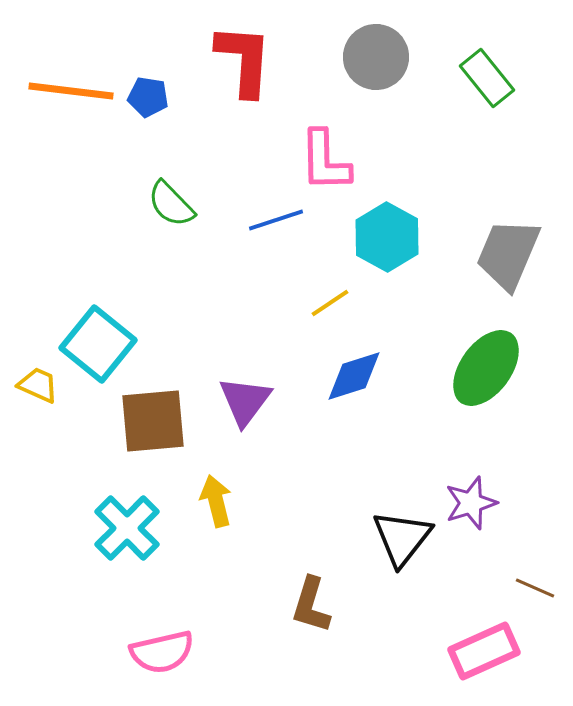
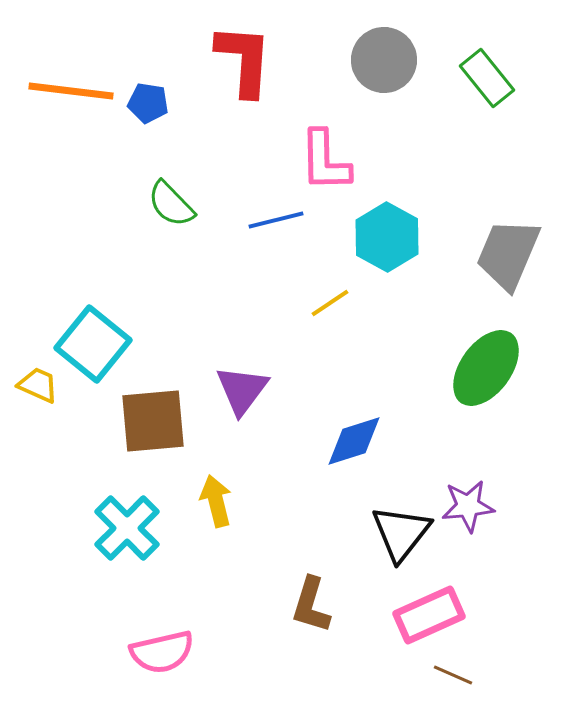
gray circle: moved 8 px right, 3 px down
blue pentagon: moved 6 px down
blue line: rotated 4 degrees clockwise
cyan square: moved 5 px left
blue diamond: moved 65 px down
purple triangle: moved 3 px left, 11 px up
purple star: moved 3 px left, 3 px down; rotated 12 degrees clockwise
black triangle: moved 1 px left, 5 px up
brown line: moved 82 px left, 87 px down
pink rectangle: moved 55 px left, 36 px up
